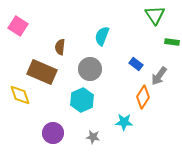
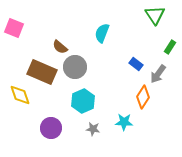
pink square: moved 4 px left, 2 px down; rotated 12 degrees counterclockwise
cyan semicircle: moved 3 px up
green rectangle: moved 2 px left, 5 px down; rotated 64 degrees counterclockwise
brown semicircle: rotated 56 degrees counterclockwise
gray circle: moved 15 px left, 2 px up
gray arrow: moved 1 px left, 2 px up
cyan hexagon: moved 1 px right, 1 px down
purple circle: moved 2 px left, 5 px up
gray star: moved 8 px up
